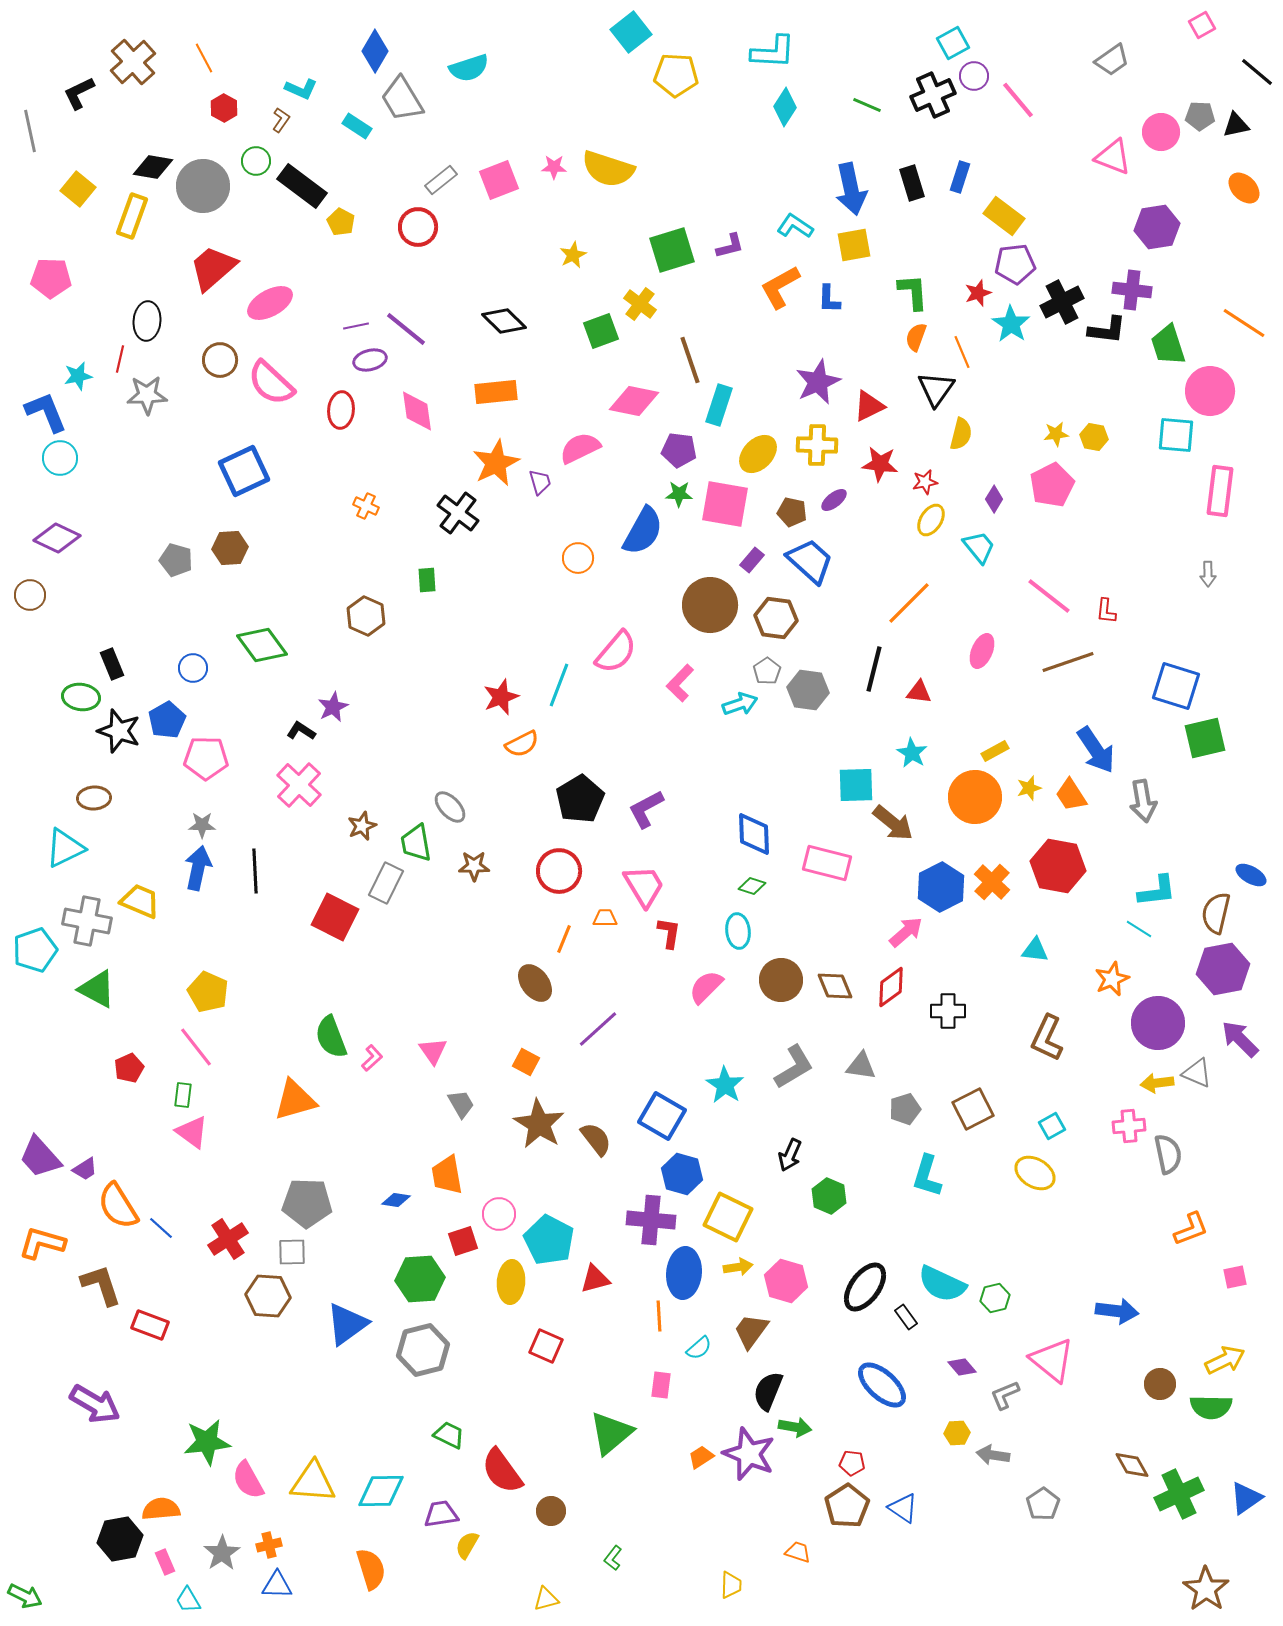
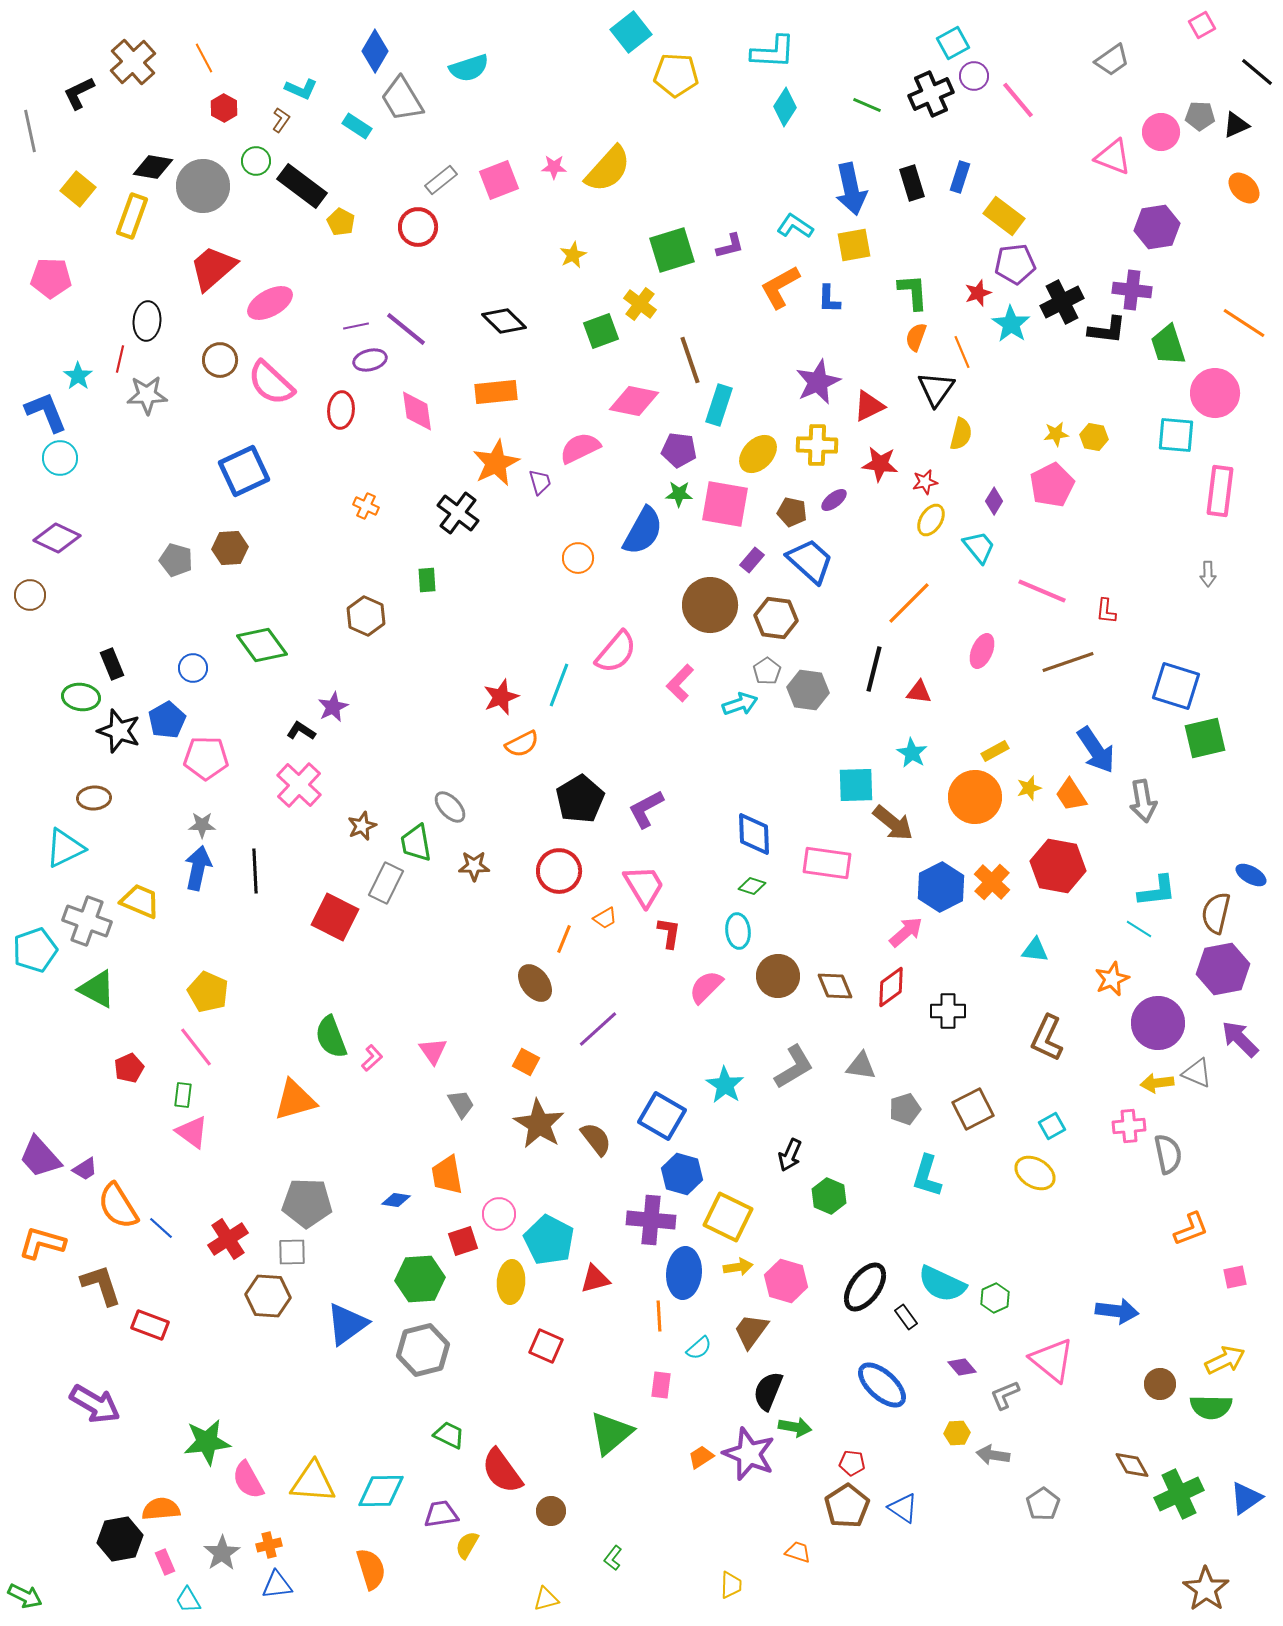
black cross at (933, 95): moved 2 px left, 1 px up
black triangle at (1236, 125): rotated 12 degrees counterclockwise
yellow semicircle at (608, 169): rotated 66 degrees counterclockwise
cyan star at (78, 376): rotated 24 degrees counterclockwise
pink circle at (1210, 391): moved 5 px right, 2 px down
purple diamond at (994, 499): moved 2 px down
pink line at (1049, 596): moved 7 px left, 5 px up; rotated 15 degrees counterclockwise
pink rectangle at (827, 863): rotated 6 degrees counterclockwise
orange trapezoid at (605, 918): rotated 150 degrees clockwise
gray cross at (87, 921): rotated 9 degrees clockwise
brown circle at (781, 980): moved 3 px left, 4 px up
green hexagon at (995, 1298): rotated 12 degrees counterclockwise
blue triangle at (277, 1585): rotated 8 degrees counterclockwise
